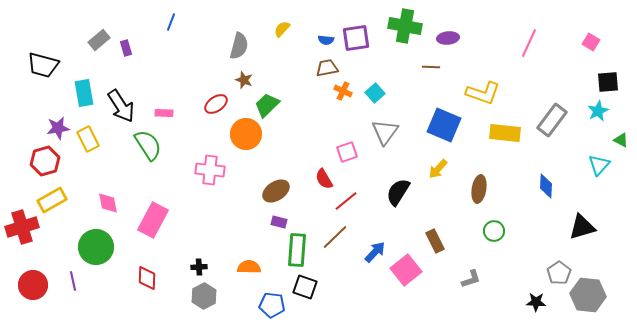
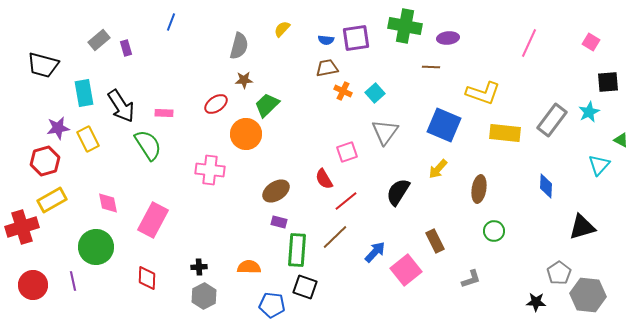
brown star at (244, 80): rotated 24 degrees counterclockwise
cyan star at (598, 111): moved 9 px left, 1 px down
